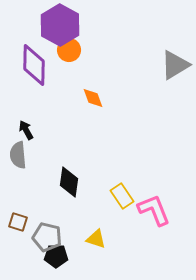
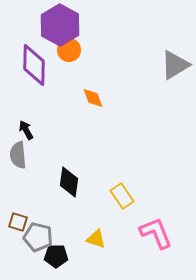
pink L-shape: moved 2 px right, 23 px down
gray pentagon: moved 9 px left
